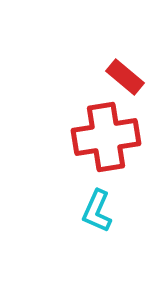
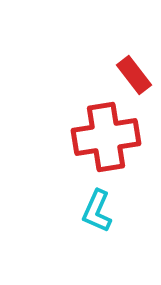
red rectangle: moved 9 px right, 2 px up; rotated 12 degrees clockwise
